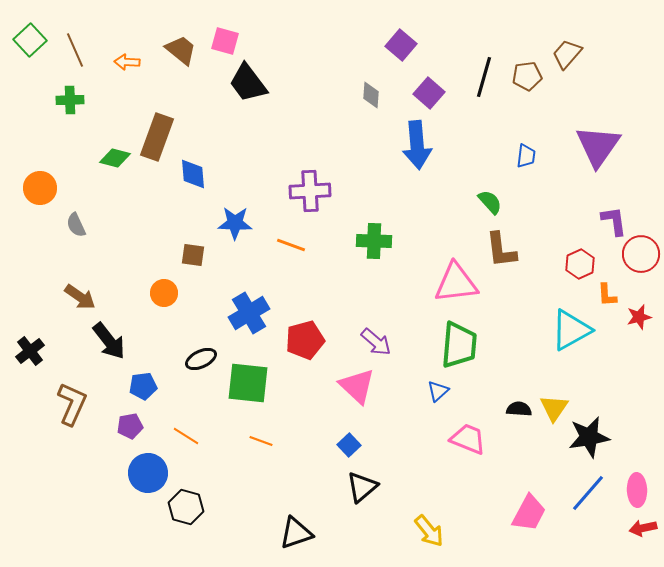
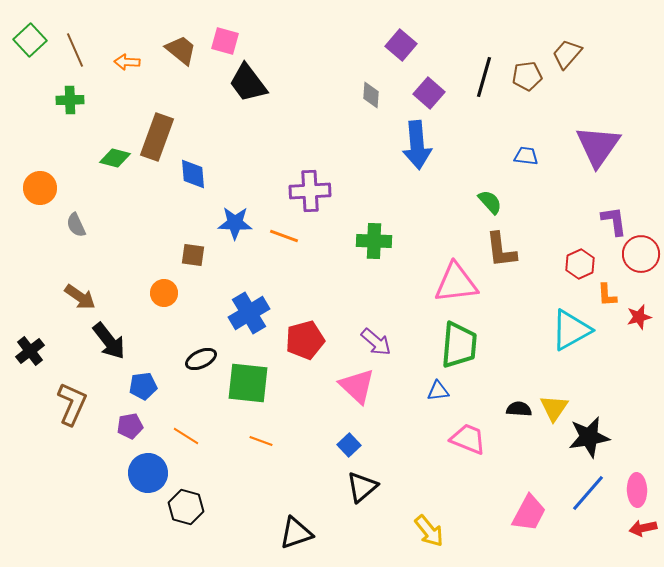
blue trapezoid at (526, 156): rotated 90 degrees counterclockwise
orange line at (291, 245): moved 7 px left, 9 px up
blue triangle at (438, 391): rotated 35 degrees clockwise
